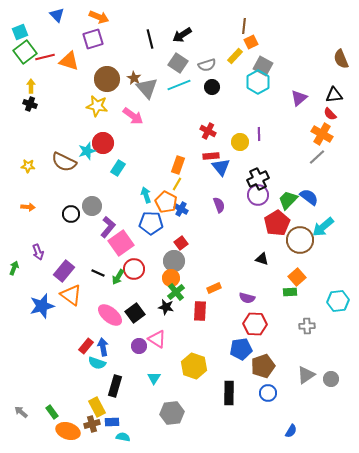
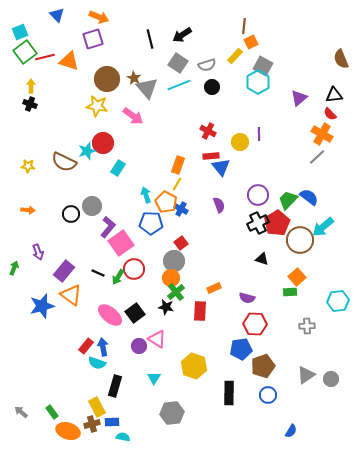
black cross at (258, 179): moved 44 px down
orange arrow at (28, 207): moved 3 px down
blue circle at (268, 393): moved 2 px down
